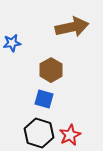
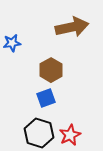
blue square: moved 2 px right, 1 px up; rotated 36 degrees counterclockwise
